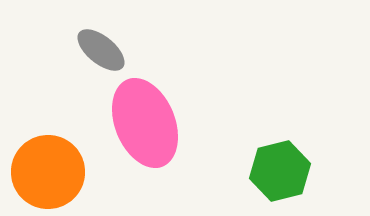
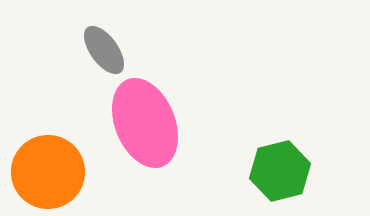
gray ellipse: moved 3 px right; rotated 15 degrees clockwise
